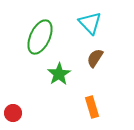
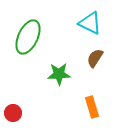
cyan triangle: rotated 20 degrees counterclockwise
green ellipse: moved 12 px left
green star: rotated 30 degrees clockwise
